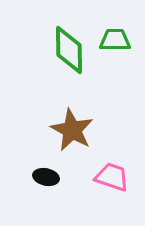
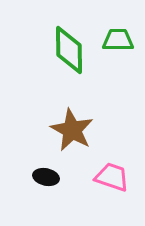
green trapezoid: moved 3 px right
